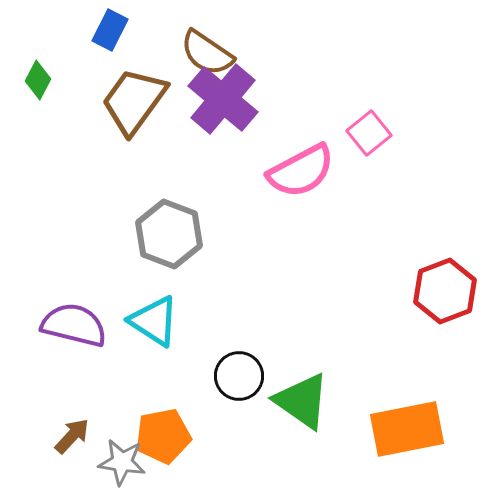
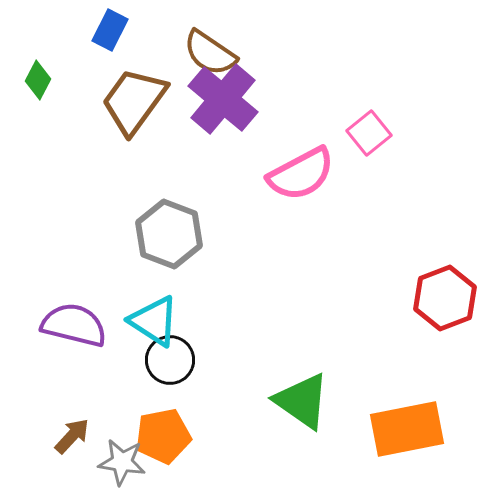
brown semicircle: moved 3 px right
pink semicircle: moved 3 px down
red hexagon: moved 7 px down
black circle: moved 69 px left, 16 px up
